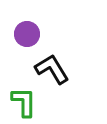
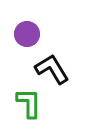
green L-shape: moved 5 px right, 1 px down
